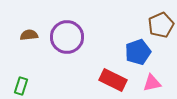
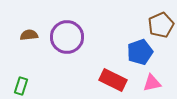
blue pentagon: moved 2 px right
